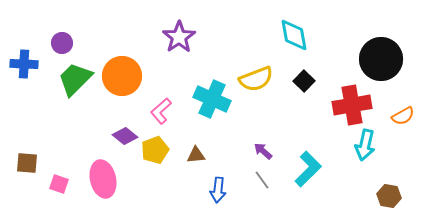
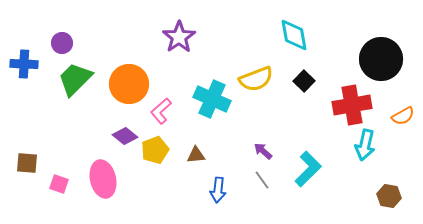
orange circle: moved 7 px right, 8 px down
